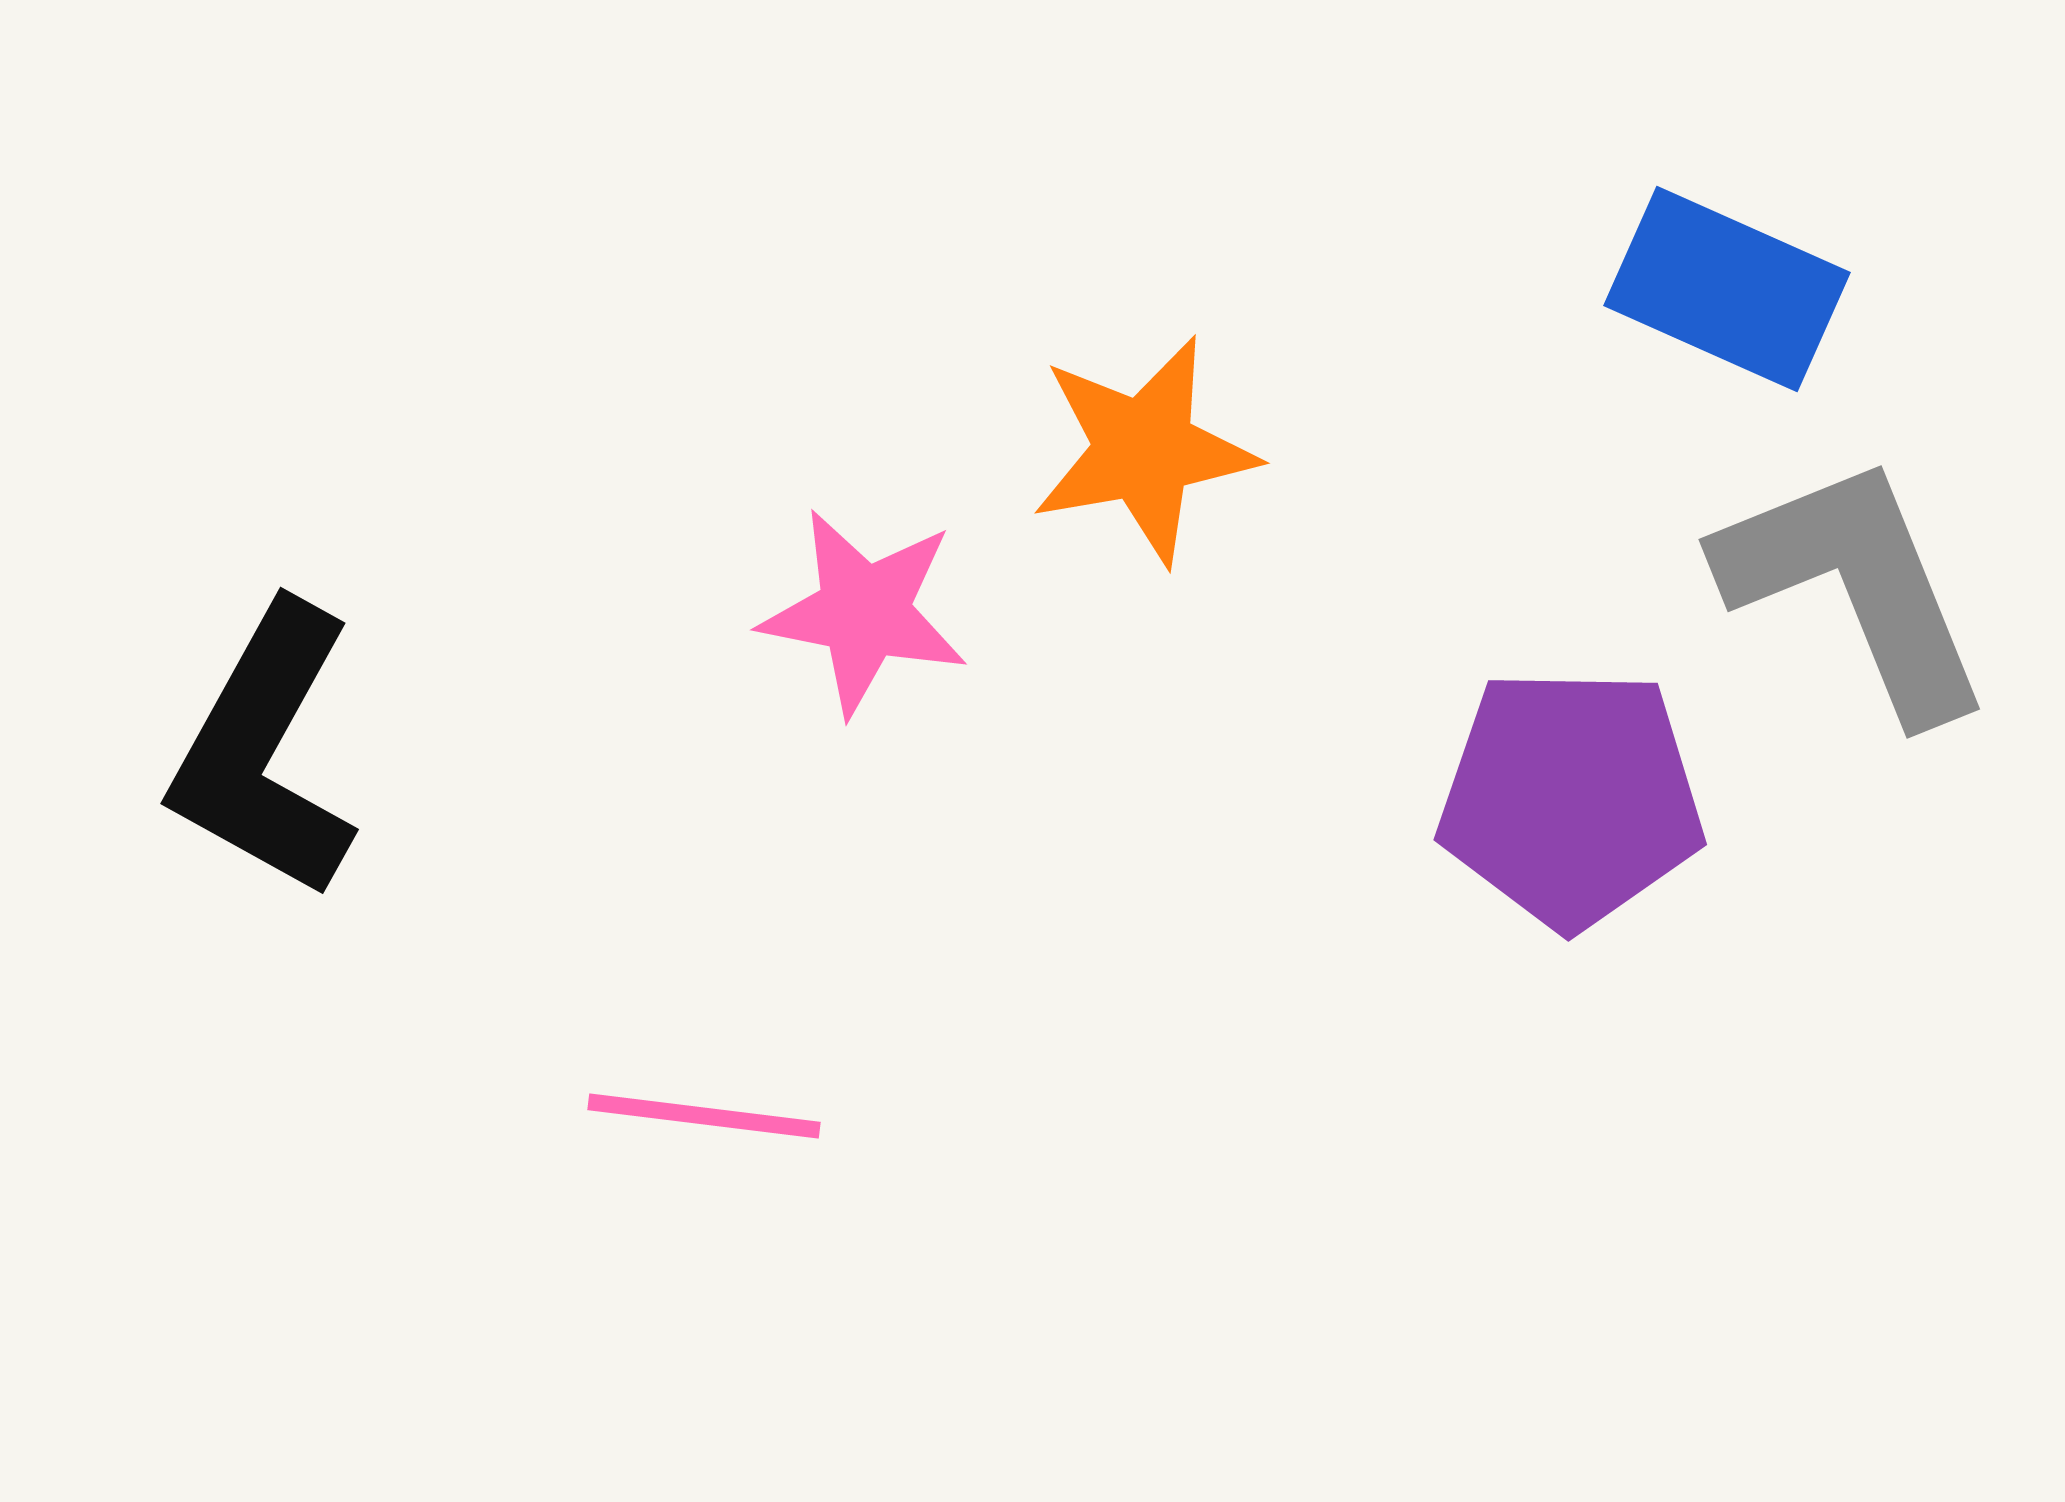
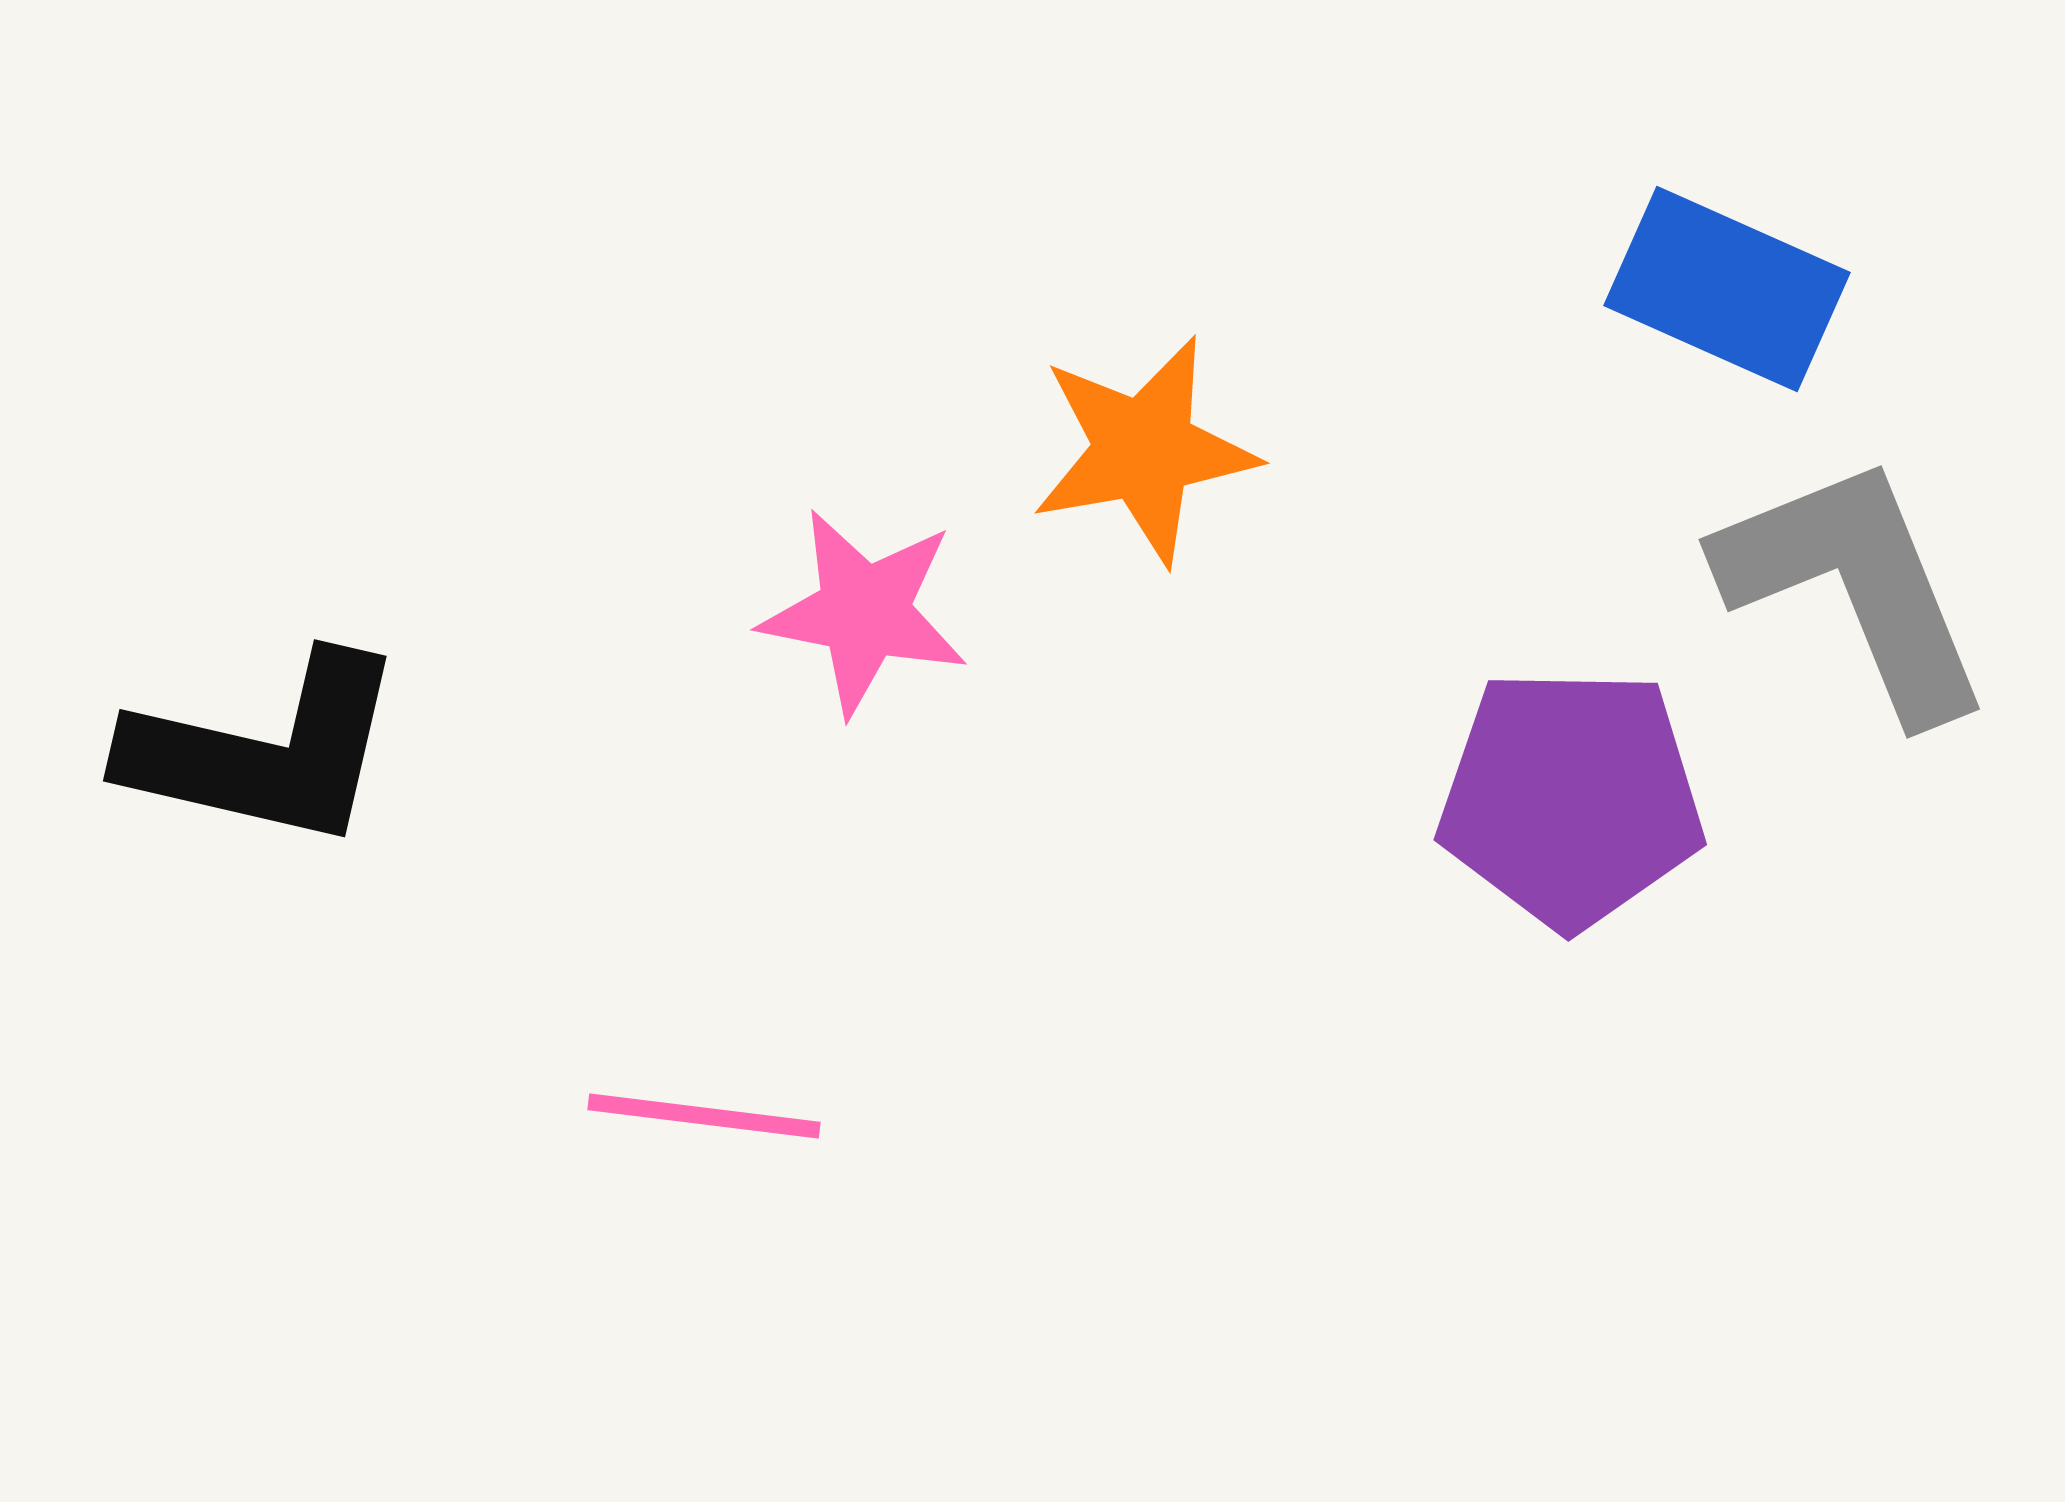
black L-shape: rotated 106 degrees counterclockwise
